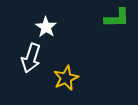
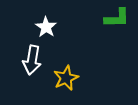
white arrow: moved 1 px right, 2 px down; rotated 8 degrees counterclockwise
